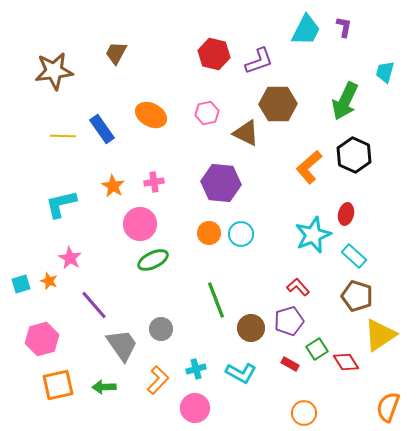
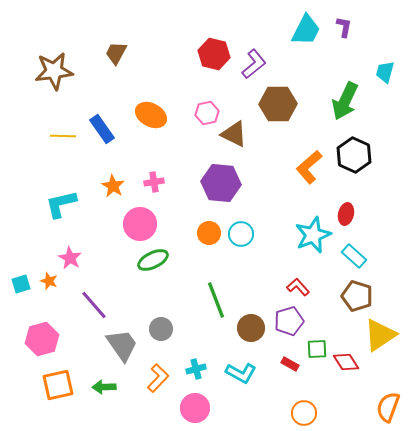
purple L-shape at (259, 61): moved 5 px left, 3 px down; rotated 20 degrees counterclockwise
brown triangle at (246, 133): moved 12 px left, 1 px down
green square at (317, 349): rotated 30 degrees clockwise
orange L-shape at (158, 380): moved 2 px up
